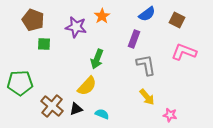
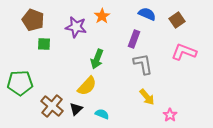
blue semicircle: rotated 120 degrees counterclockwise
brown square: rotated 28 degrees clockwise
gray L-shape: moved 3 px left, 1 px up
black triangle: rotated 24 degrees counterclockwise
pink star: rotated 24 degrees clockwise
